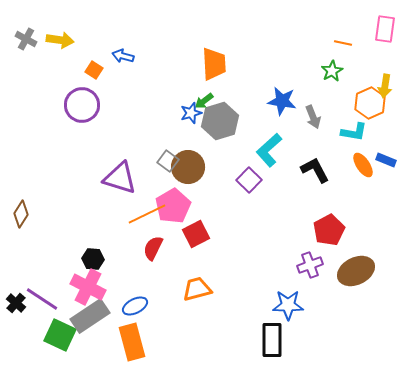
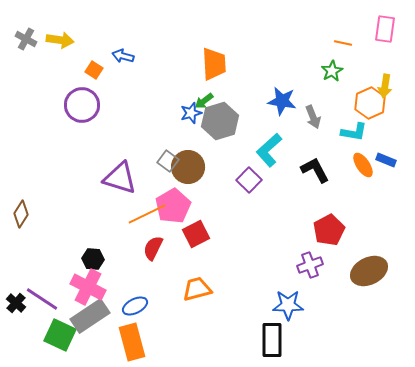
brown ellipse at (356, 271): moved 13 px right
